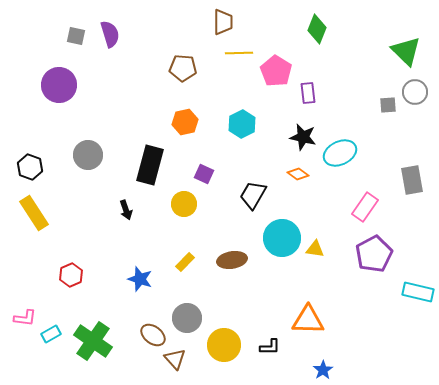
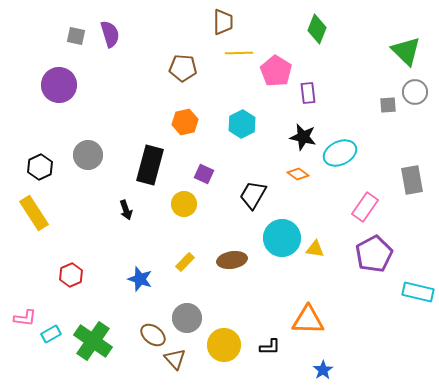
black hexagon at (30, 167): moved 10 px right; rotated 15 degrees clockwise
